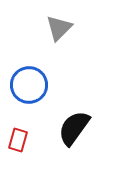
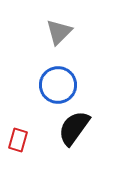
gray triangle: moved 4 px down
blue circle: moved 29 px right
